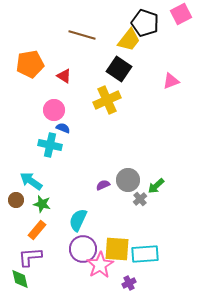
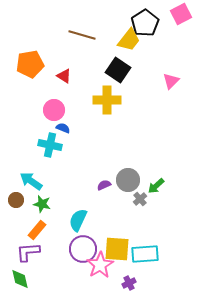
black pentagon: rotated 20 degrees clockwise
black square: moved 1 px left, 1 px down
pink triangle: rotated 24 degrees counterclockwise
yellow cross: rotated 24 degrees clockwise
purple semicircle: moved 1 px right
purple L-shape: moved 2 px left, 5 px up
